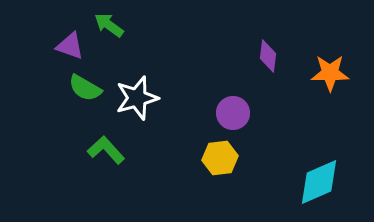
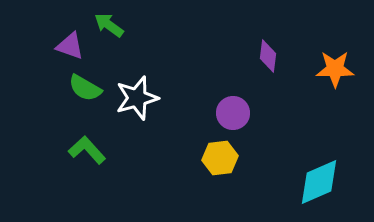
orange star: moved 5 px right, 4 px up
green L-shape: moved 19 px left
